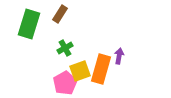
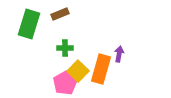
brown rectangle: rotated 36 degrees clockwise
green cross: rotated 28 degrees clockwise
purple arrow: moved 2 px up
yellow square: moved 2 px left; rotated 25 degrees counterclockwise
